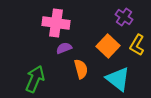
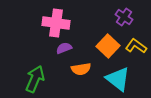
yellow L-shape: moved 1 px left, 1 px down; rotated 95 degrees clockwise
orange semicircle: rotated 96 degrees clockwise
